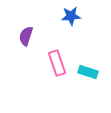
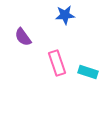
blue star: moved 6 px left, 1 px up
purple semicircle: moved 3 px left, 1 px down; rotated 54 degrees counterclockwise
